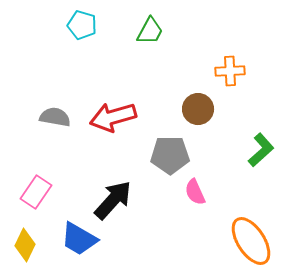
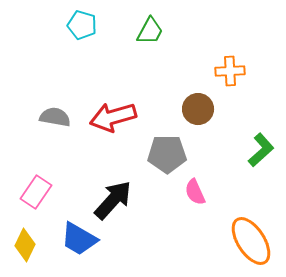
gray pentagon: moved 3 px left, 1 px up
